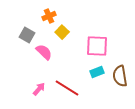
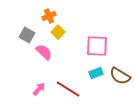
yellow square: moved 4 px left
cyan rectangle: moved 1 px left, 1 px down
brown semicircle: rotated 50 degrees counterclockwise
red line: moved 1 px right, 1 px down
